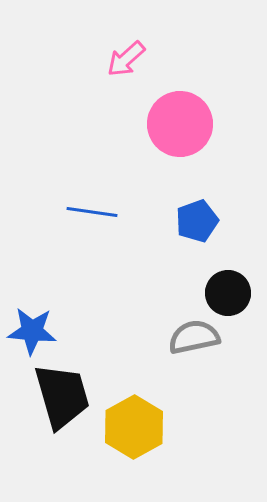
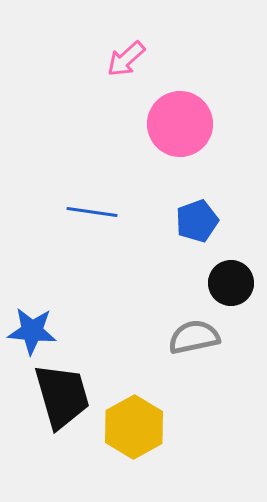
black circle: moved 3 px right, 10 px up
